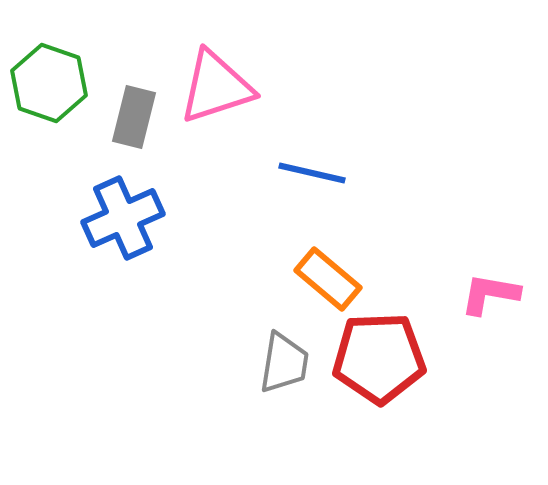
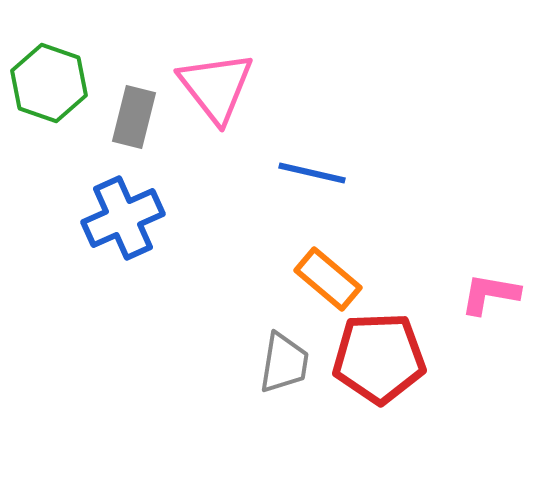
pink triangle: rotated 50 degrees counterclockwise
